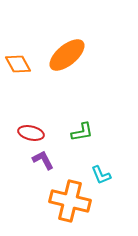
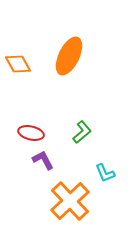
orange ellipse: moved 2 px right, 1 px down; rotated 24 degrees counterclockwise
green L-shape: rotated 30 degrees counterclockwise
cyan L-shape: moved 4 px right, 2 px up
orange cross: rotated 33 degrees clockwise
